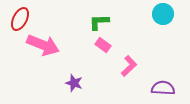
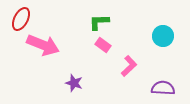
cyan circle: moved 22 px down
red ellipse: moved 1 px right
